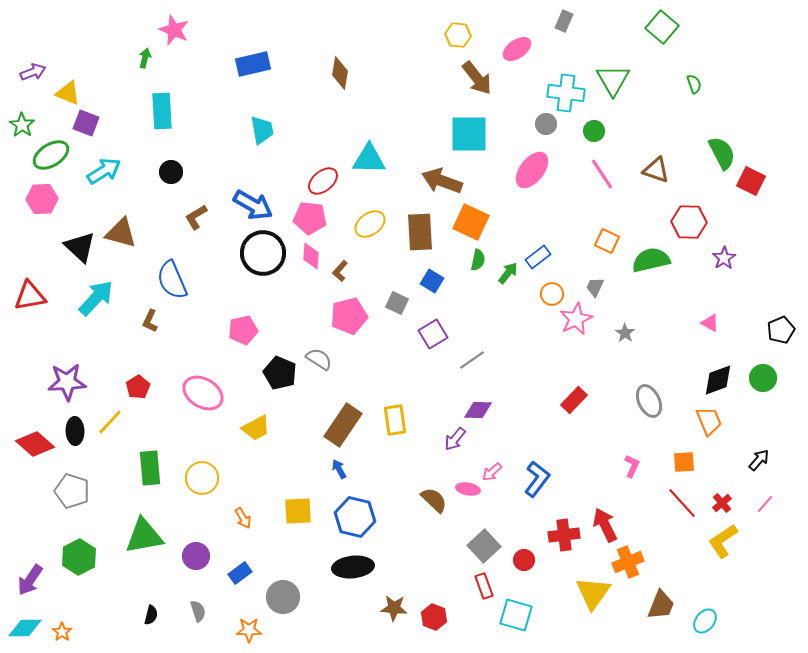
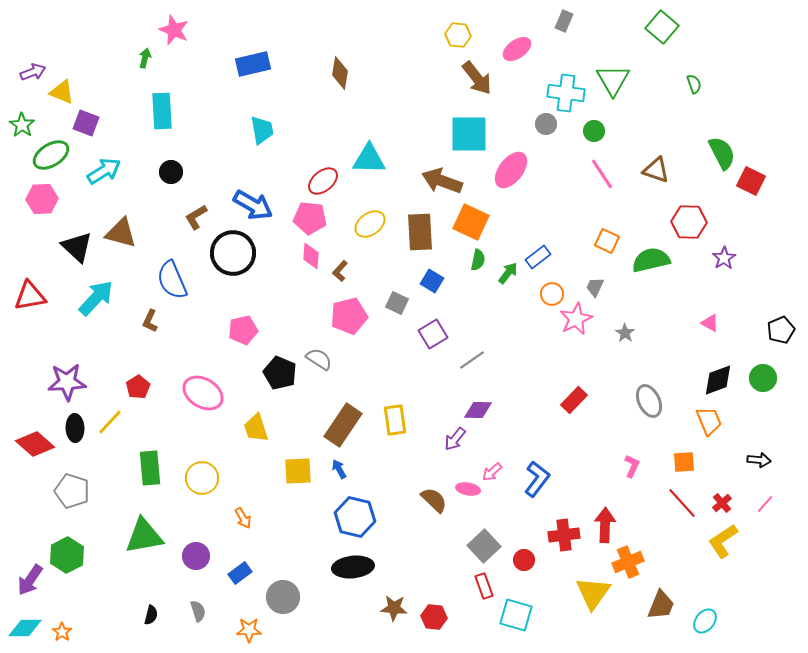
yellow triangle at (68, 93): moved 6 px left, 1 px up
pink ellipse at (532, 170): moved 21 px left
black triangle at (80, 247): moved 3 px left
black circle at (263, 253): moved 30 px left
yellow trapezoid at (256, 428): rotated 100 degrees clockwise
black ellipse at (75, 431): moved 3 px up
black arrow at (759, 460): rotated 55 degrees clockwise
yellow square at (298, 511): moved 40 px up
red arrow at (605, 525): rotated 28 degrees clockwise
green hexagon at (79, 557): moved 12 px left, 2 px up
red hexagon at (434, 617): rotated 15 degrees counterclockwise
